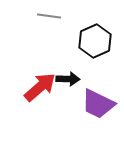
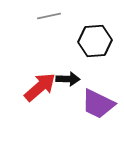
gray line: rotated 20 degrees counterclockwise
black hexagon: rotated 20 degrees clockwise
